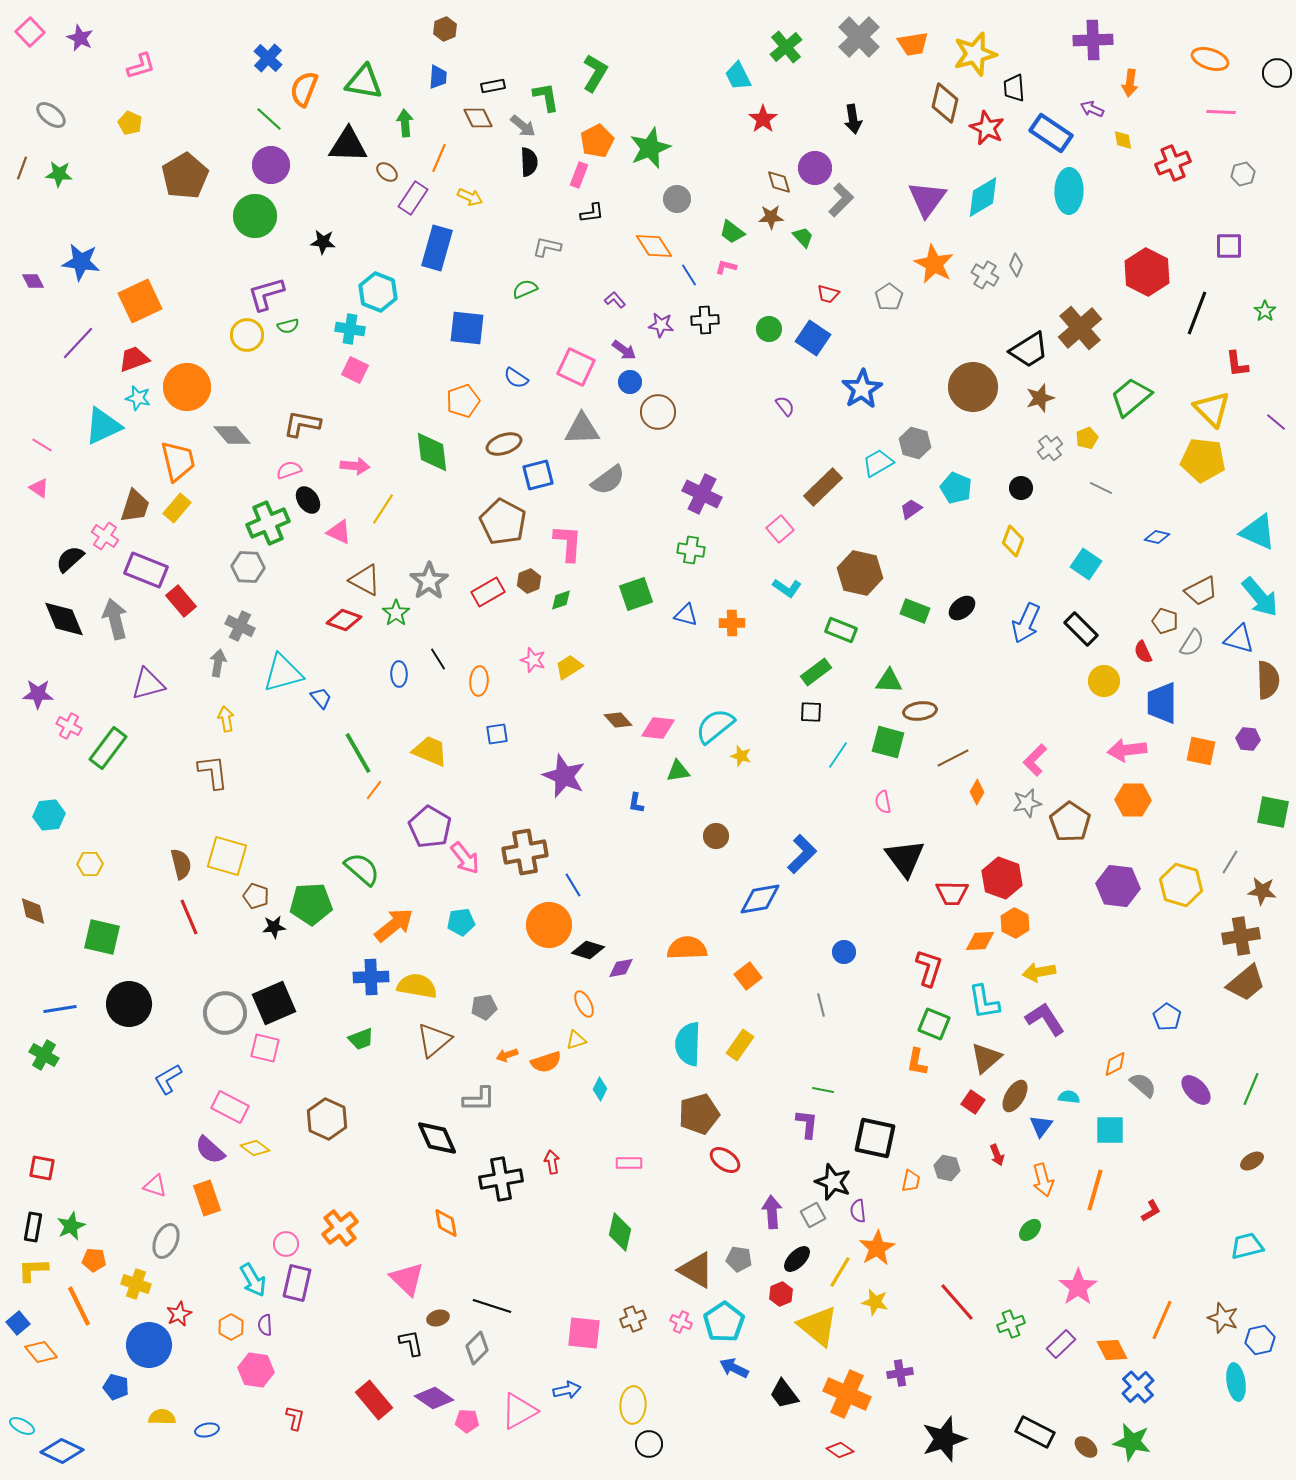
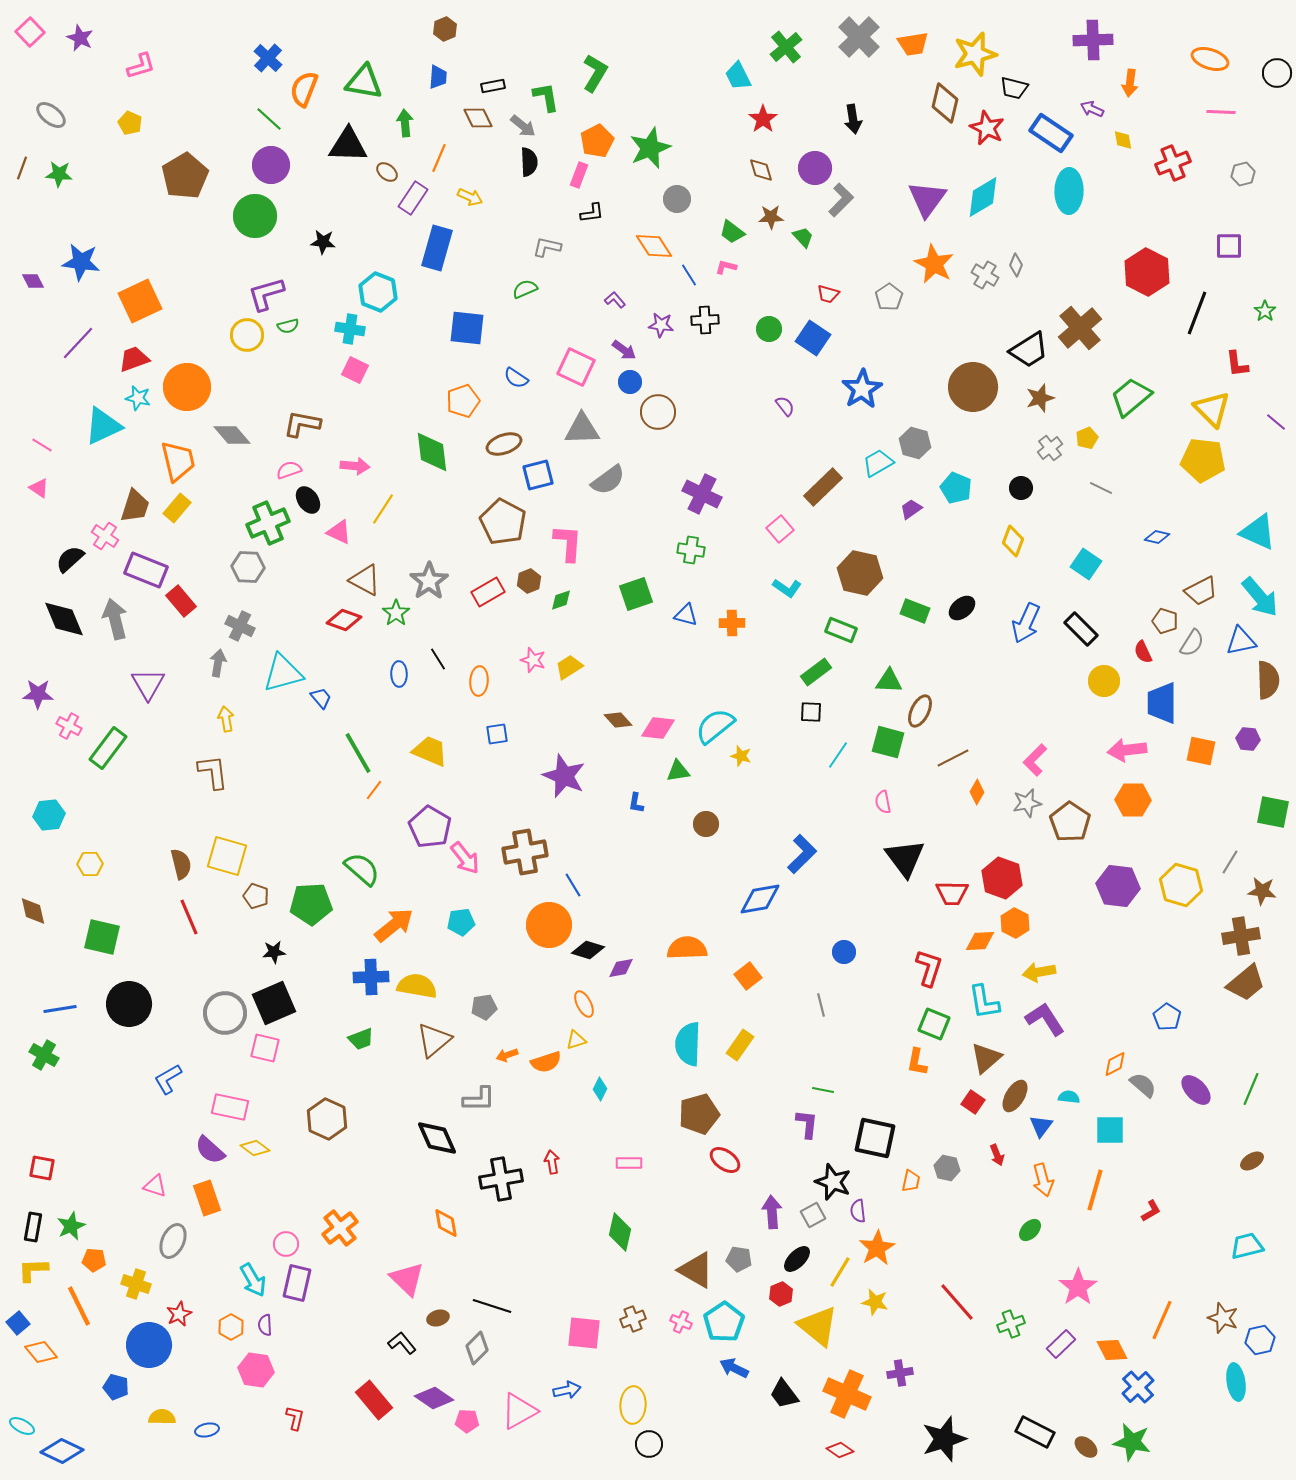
black trapezoid at (1014, 88): rotated 72 degrees counterclockwise
brown diamond at (779, 182): moved 18 px left, 12 px up
blue triangle at (1239, 639): moved 2 px right, 2 px down; rotated 28 degrees counterclockwise
purple triangle at (148, 684): rotated 45 degrees counterclockwise
brown ellipse at (920, 711): rotated 56 degrees counterclockwise
brown circle at (716, 836): moved 10 px left, 12 px up
black star at (274, 927): moved 25 px down
pink rectangle at (230, 1107): rotated 15 degrees counterclockwise
gray ellipse at (166, 1241): moved 7 px right
black L-shape at (411, 1343): moved 9 px left; rotated 28 degrees counterclockwise
